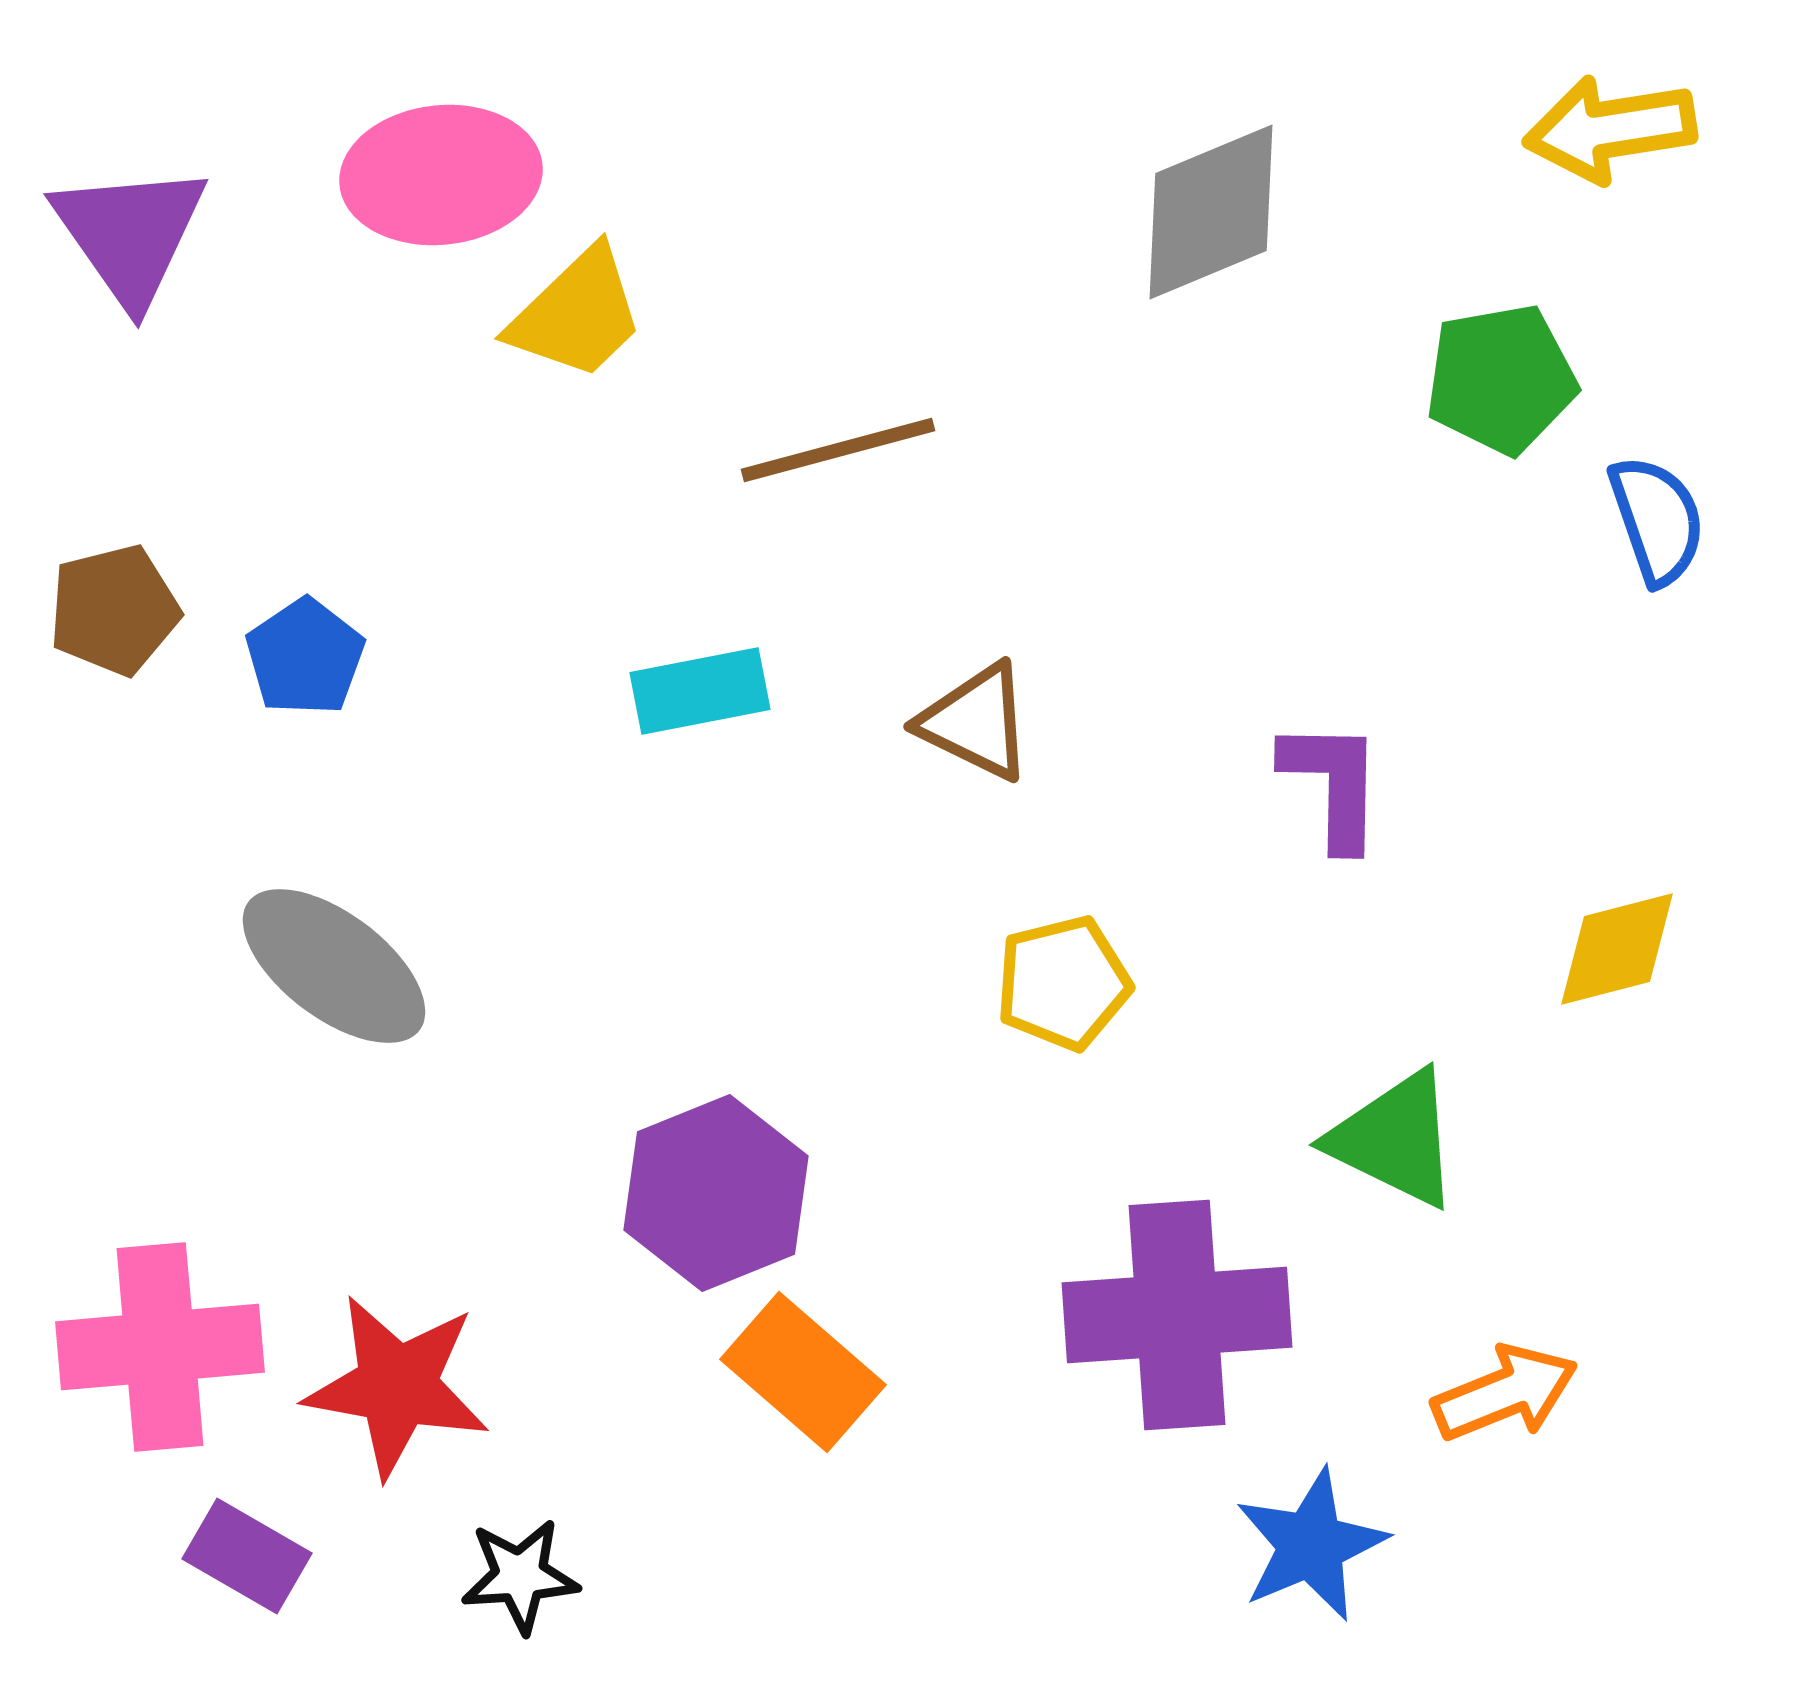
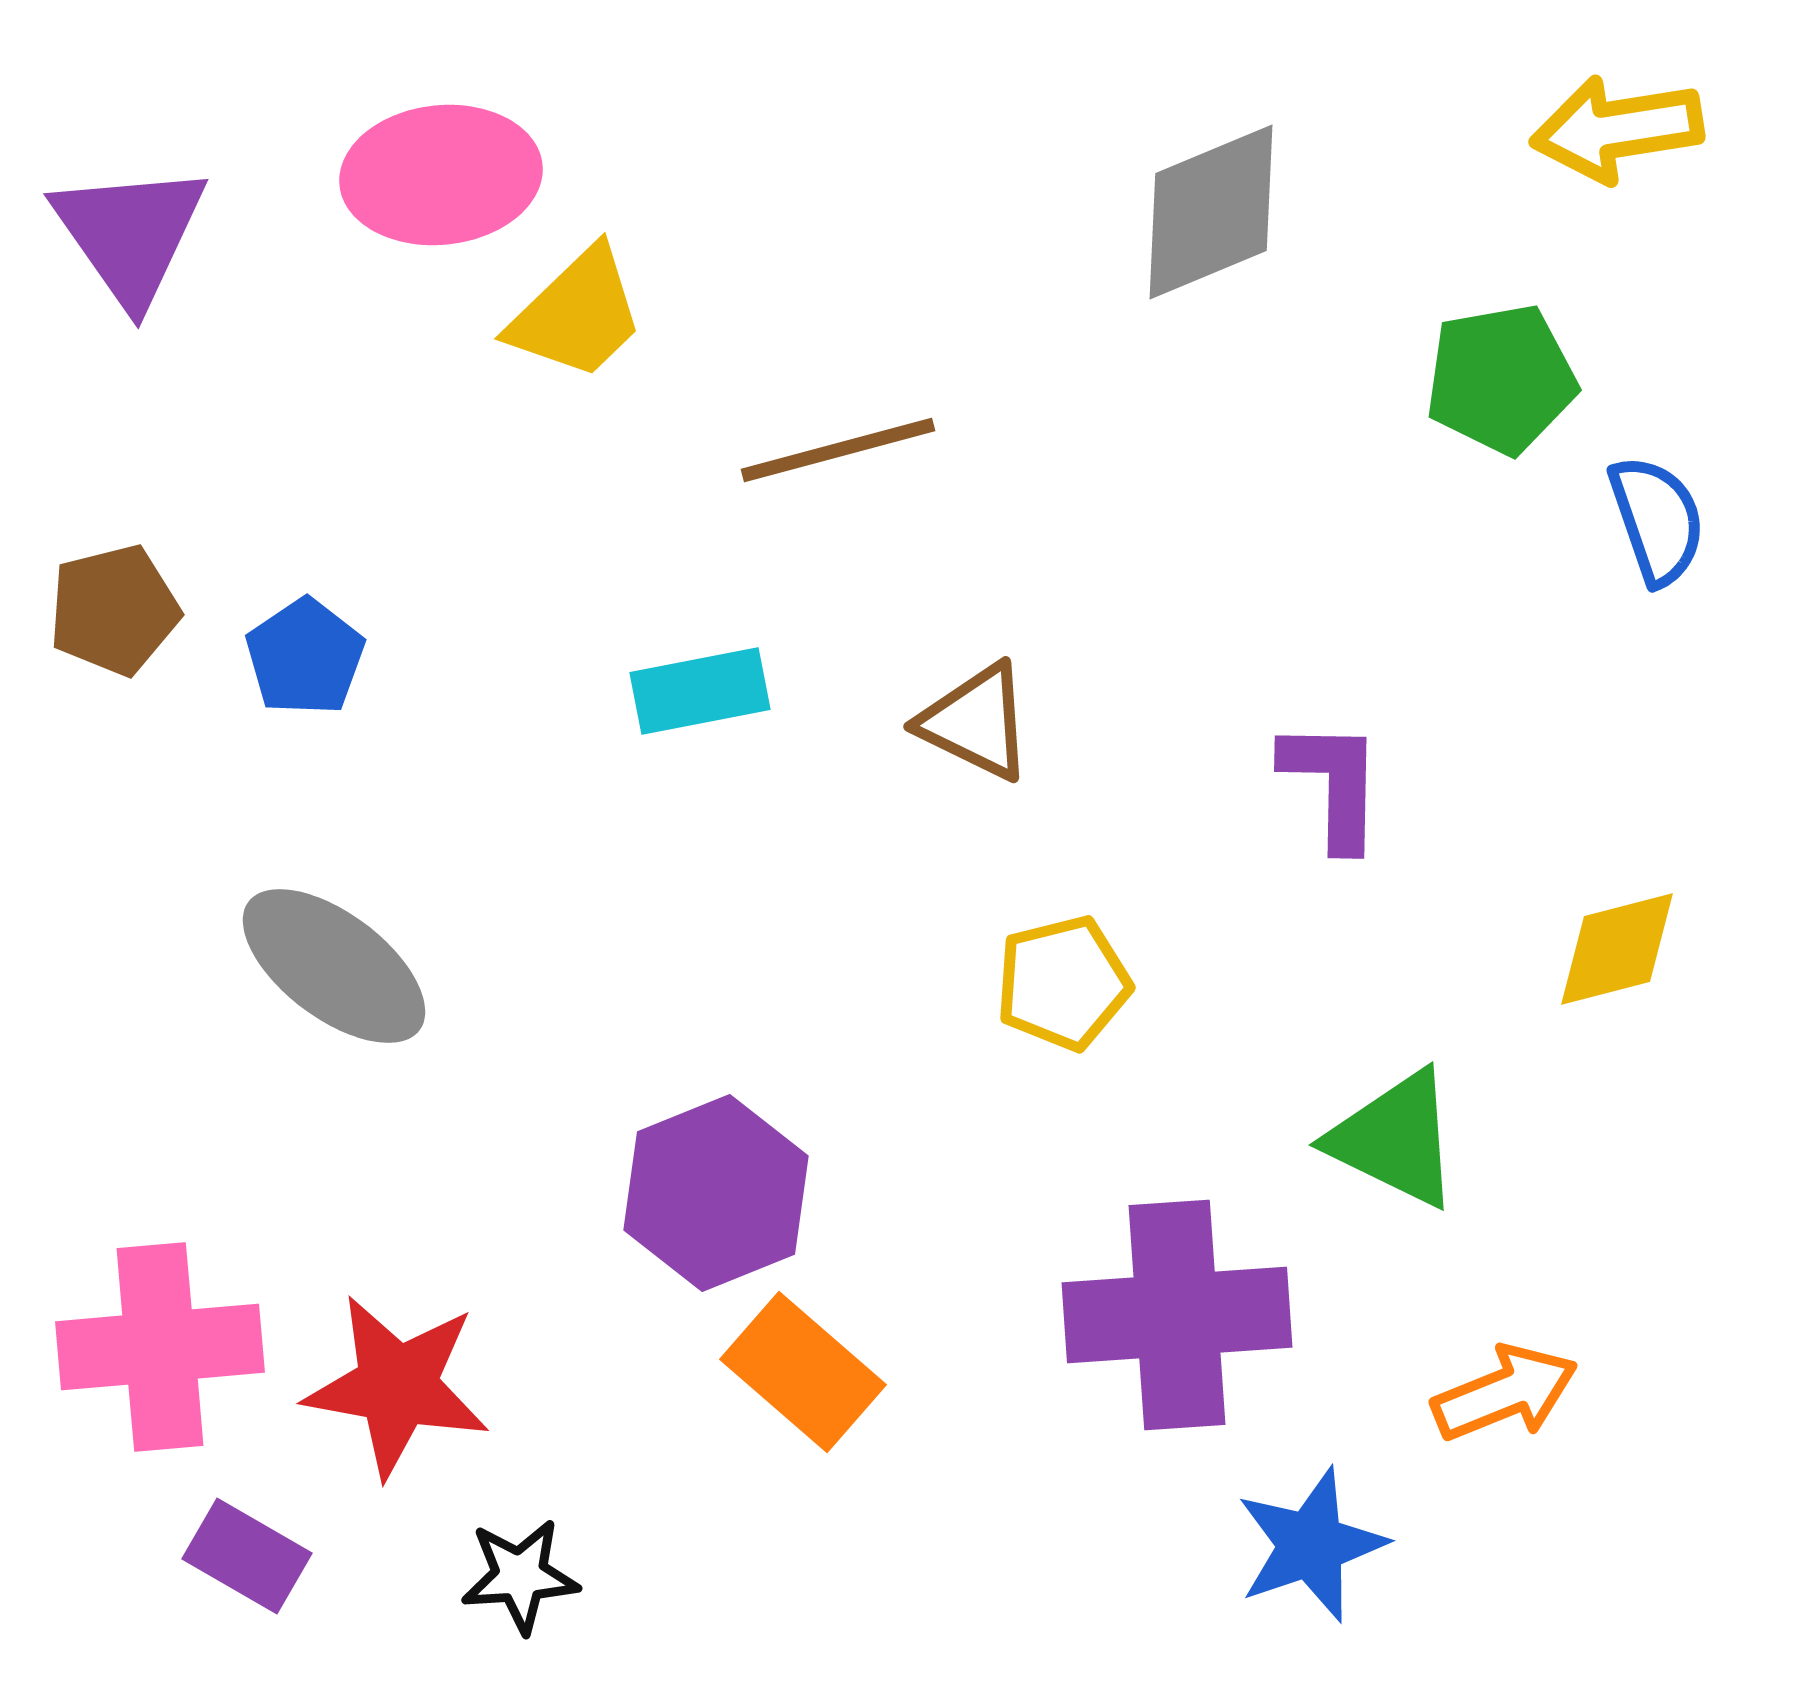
yellow arrow: moved 7 px right
blue star: rotated 4 degrees clockwise
